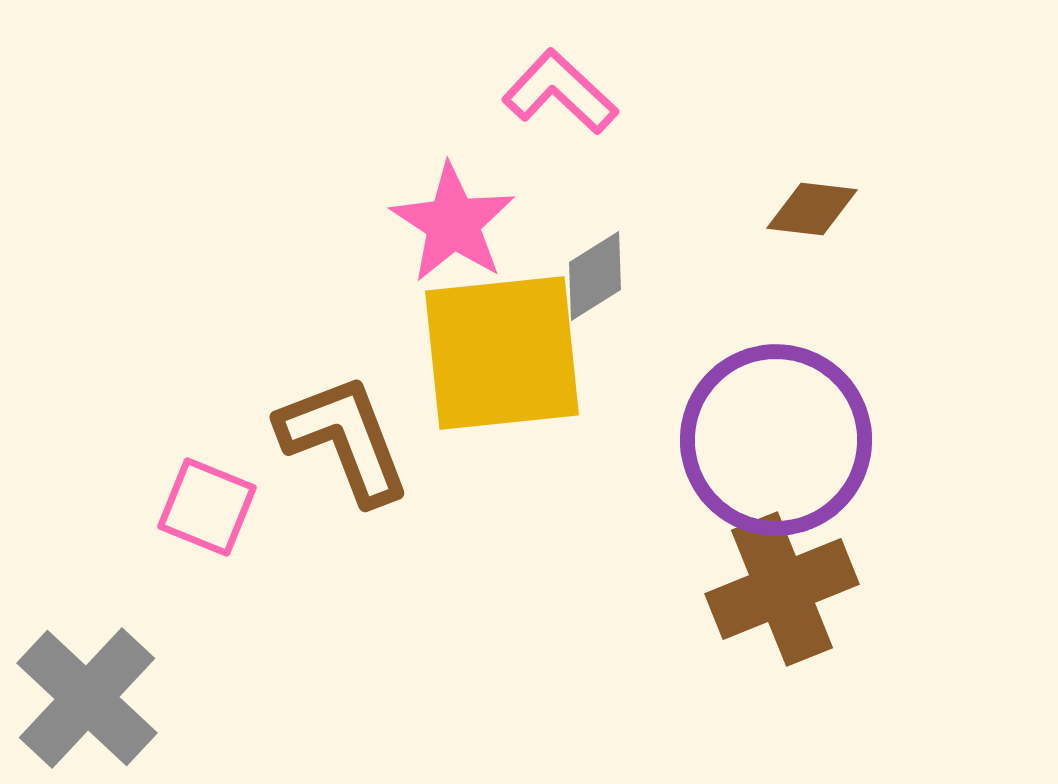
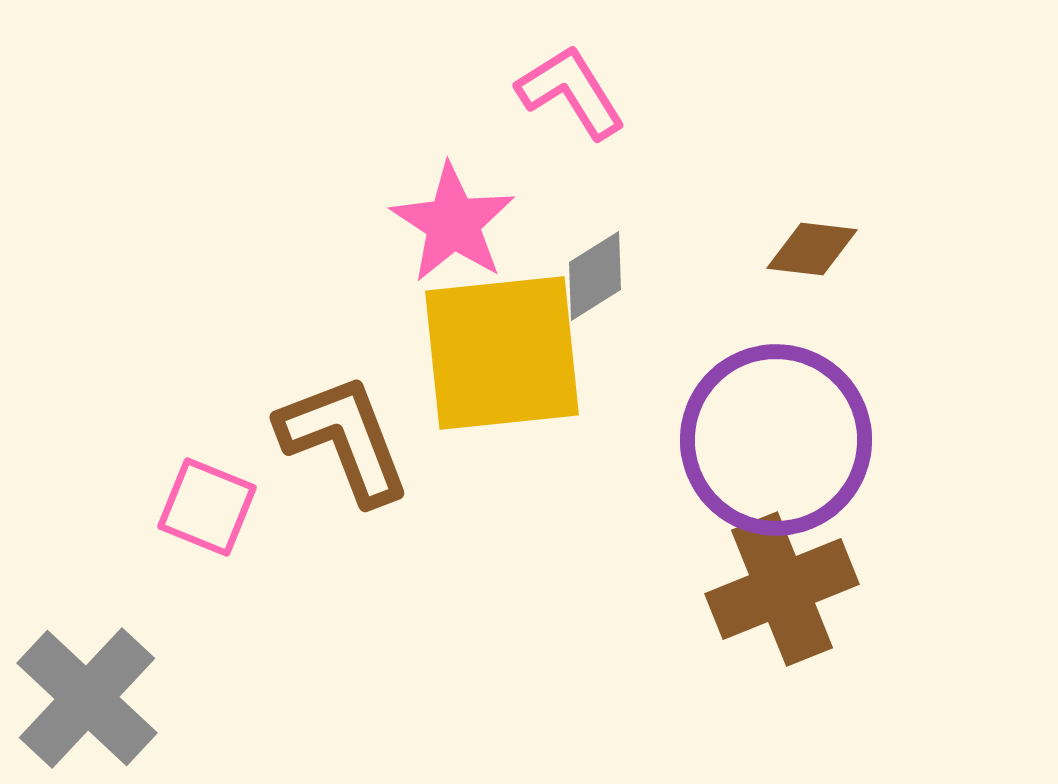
pink L-shape: moved 11 px right; rotated 15 degrees clockwise
brown diamond: moved 40 px down
